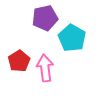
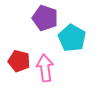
purple pentagon: rotated 30 degrees clockwise
red pentagon: rotated 25 degrees counterclockwise
